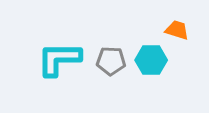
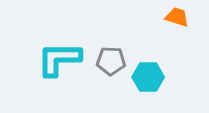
orange trapezoid: moved 13 px up
cyan hexagon: moved 3 px left, 17 px down
